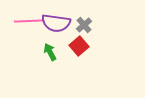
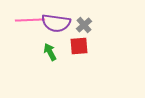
pink line: moved 1 px right, 1 px up
red square: rotated 36 degrees clockwise
